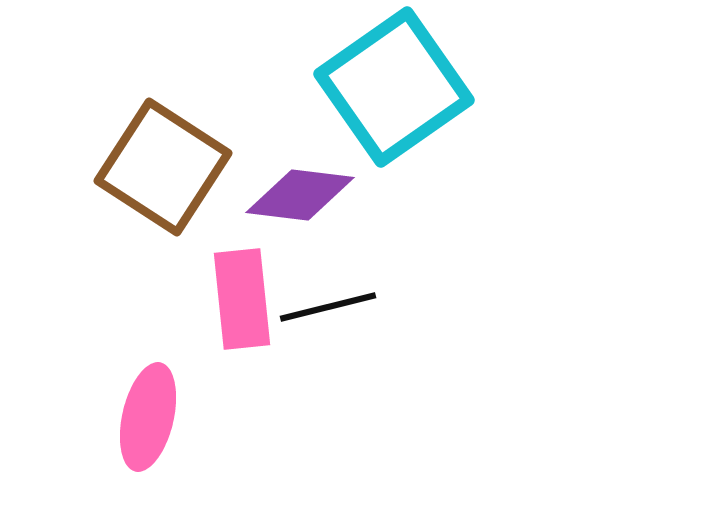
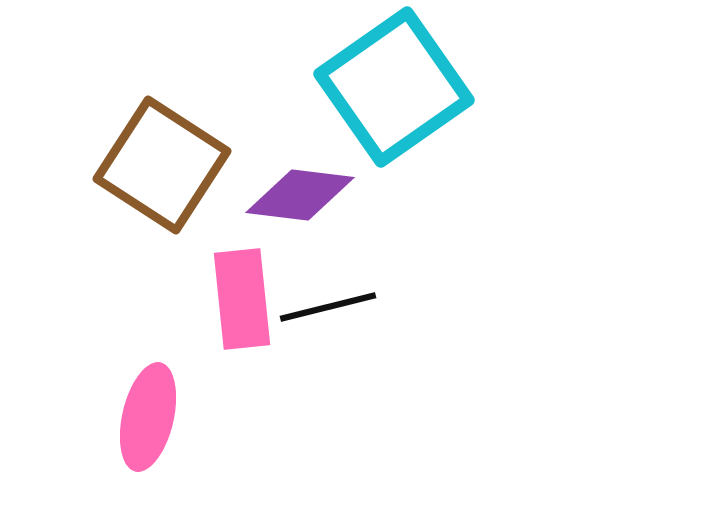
brown square: moved 1 px left, 2 px up
